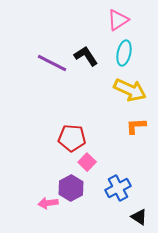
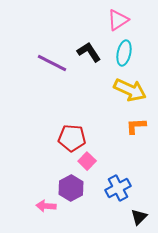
black L-shape: moved 3 px right, 4 px up
pink square: moved 1 px up
pink arrow: moved 2 px left, 3 px down; rotated 12 degrees clockwise
black triangle: rotated 42 degrees clockwise
